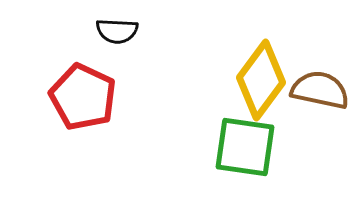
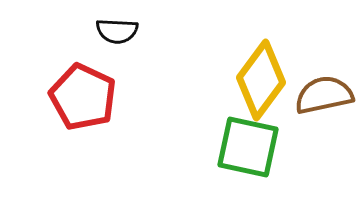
brown semicircle: moved 4 px right, 5 px down; rotated 24 degrees counterclockwise
green square: moved 3 px right; rotated 4 degrees clockwise
